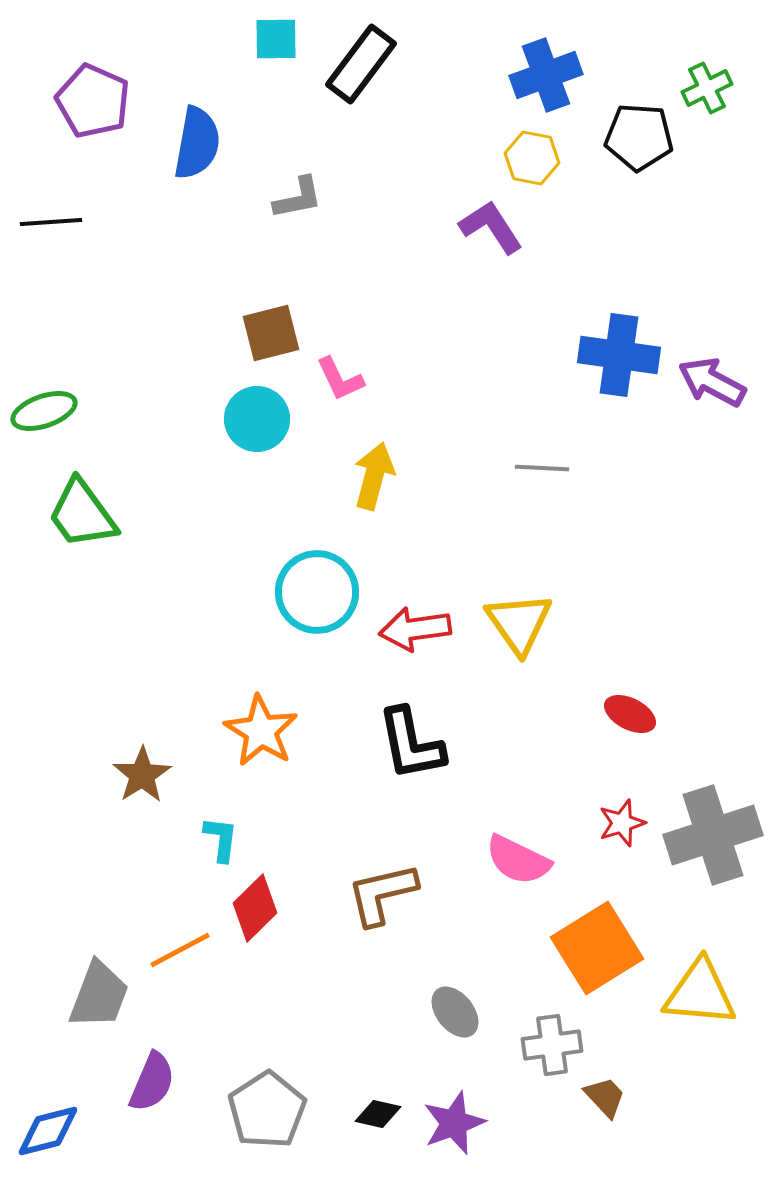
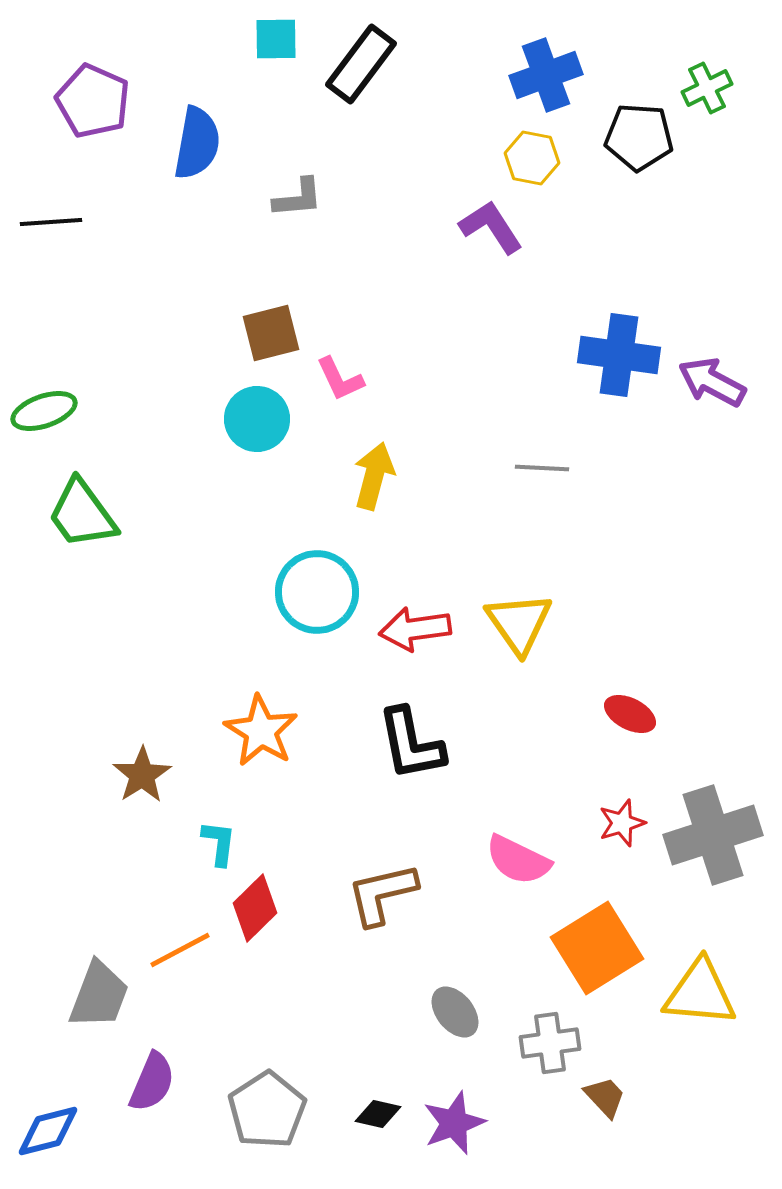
gray L-shape at (298, 198): rotated 6 degrees clockwise
cyan L-shape at (221, 839): moved 2 px left, 4 px down
gray cross at (552, 1045): moved 2 px left, 2 px up
